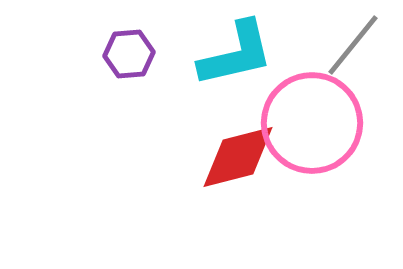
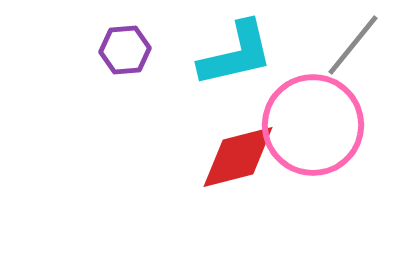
purple hexagon: moved 4 px left, 4 px up
pink circle: moved 1 px right, 2 px down
